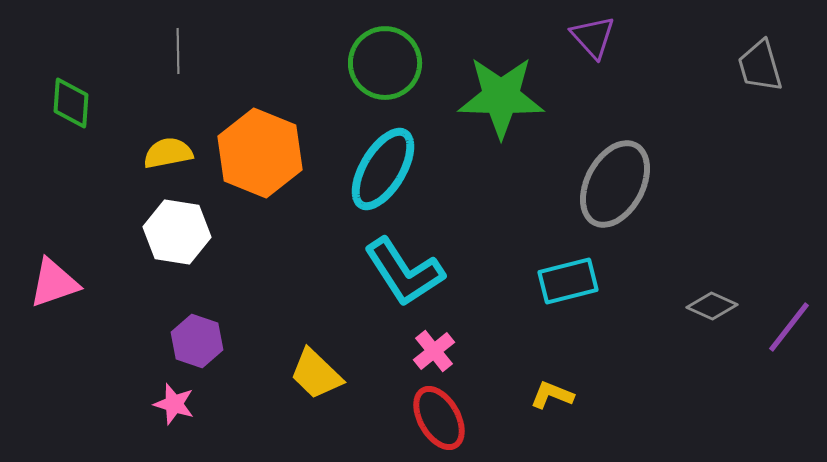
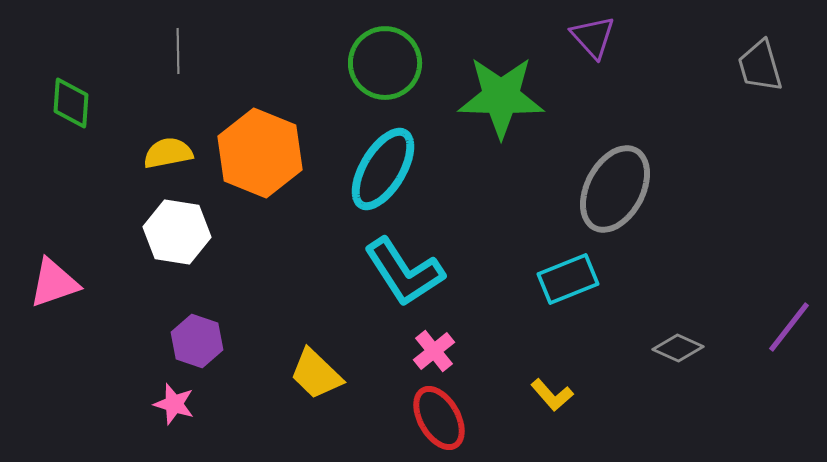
gray ellipse: moved 5 px down
cyan rectangle: moved 2 px up; rotated 8 degrees counterclockwise
gray diamond: moved 34 px left, 42 px down
yellow L-shape: rotated 153 degrees counterclockwise
